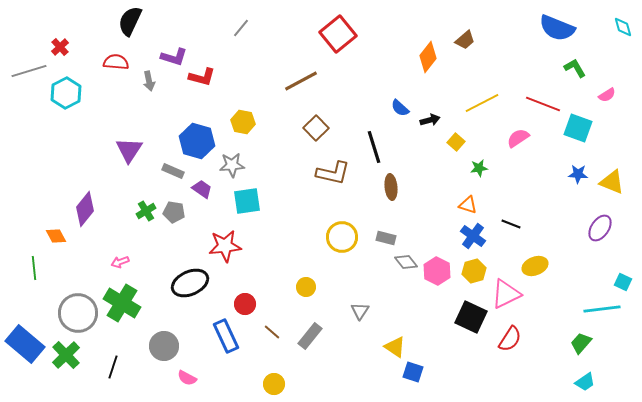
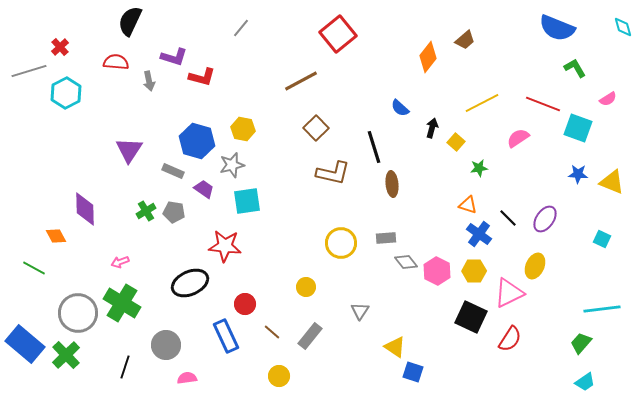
pink semicircle at (607, 95): moved 1 px right, 4 px down
black arrow at (430, 120): moved 2 px right, 8 px down; rotated 60 degrees counterclockwise
yellow hexagon at (243, 122): moved 7 px down
gray star at (232, 165): rotated 10 degrees counterclockwise
brown ellipse at (391, 187): moved 1 px right, 3 px up
purple trapezoid at (202, 189): moved 2 px right
purple diamond at (85, 209): rotated 40 degrees counterclockwise
black line at (511, 224): moved 3 px left, 6 px up; rotated 24 degrees clockwise
purple ellipse at (600, 228): moved 55 px left, 9 px up
blue cross at (473, 236): moved 6 px right, 2 px up
yellow circle at (342, 237): moved 1 px left, 6 px down
gray rectangle at (386, 238): rotated 18 degrees counterclockwise
red star at (225, 246): rotated 12 degrees clockwise
yellow ellipse at (535, 266): rotated 45 degrees counterclockwise
green line at (34, 268): rotated 55 degrees counterclockwise
yellow hexagon at (474, 271): rotated 15 degrees clockwise
cyan square at (623, 282): moved 21 px left, 43 px up
pink triangle at (506, 294): moved 3 px right, 1 px up
gray circle at (164, 346): moved 2 px right, 1 px up
black line at (113, 367): moved 12 px right
pink semicircle at (187, 378): rotated 144 degrees clockwise
yellow circle at (274, 384): moved 5 px right, 8 px up
